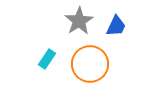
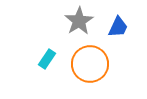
blue trapezoid: moved 2 px right, 1 px down
